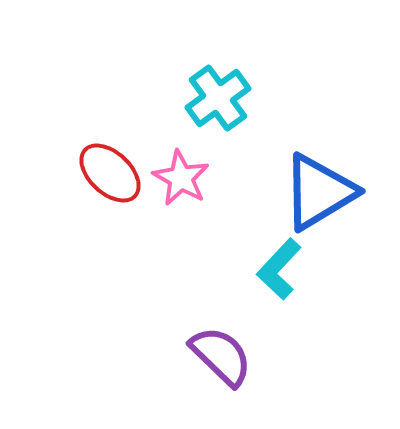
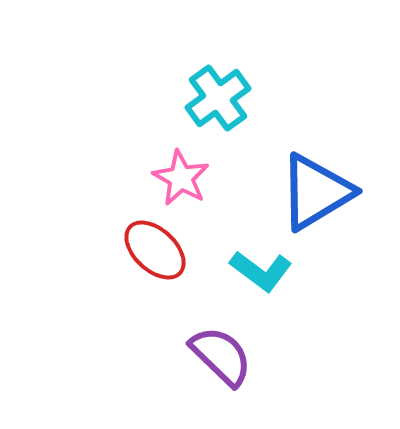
red ellipse: moved 45 px right, 77 px down
blue triangle: moved 3 px left
cyan L-shape: moved 18 px left, 2 px down; rotated 96 degrees counterclockwise
